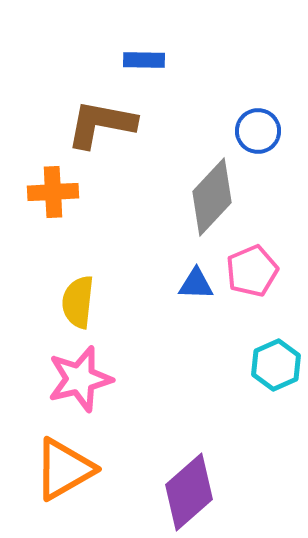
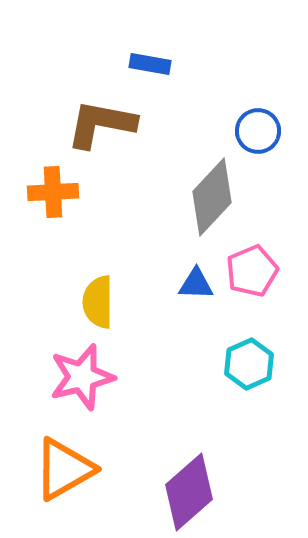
blue rectangle: moved 6 px right, 4 px down; rotated 9 degrees clockwise
yellow semicircle: moved 20 px right; rotated 6 degrees counterclockwise
cyan hexagon: moved 27 px left, 1 px up
pink star: moved 2 px right, 2 px up
